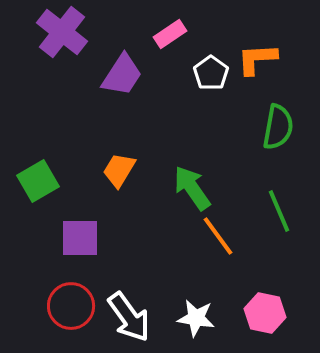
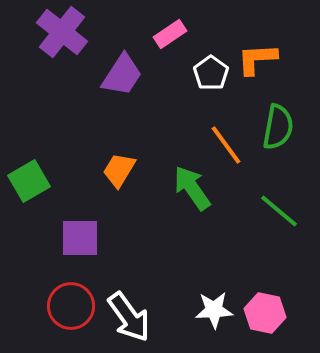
green square: moved 9 px left
green line: rotated 27 degrees counterclockwise
orange line: moved 8 px right, 91 px up
white star: moved 18 px right, 8 px up; rotated 12 degrees counterclockwise
